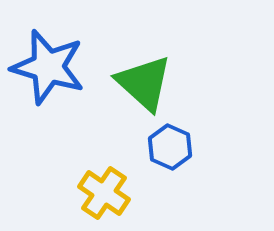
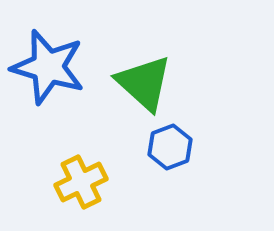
blue hexagon: rotated 15 degrees clockwise
yellow cross: moved 23 px left, 11 px up; rotated 30 degrees clockwise
